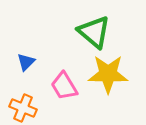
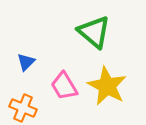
yellow star: moved 1 px left, 12 px down; rotated 27 degrees clockwise
